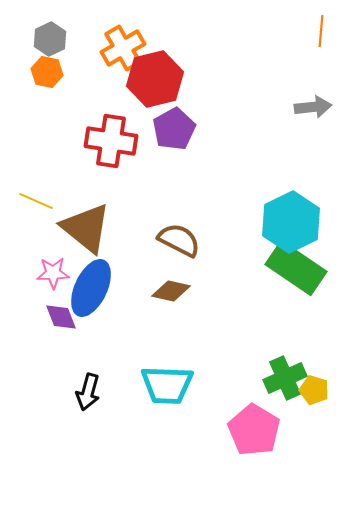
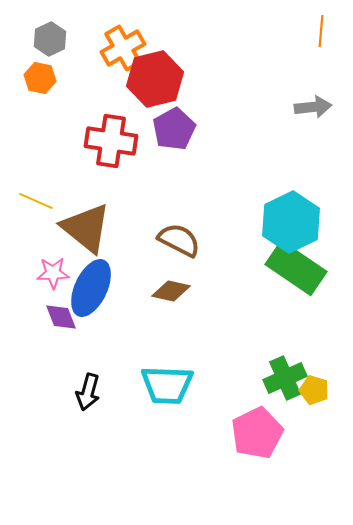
orange hexagon: moved 7 px left, 6 px down
pink pentagon: moved 3 px right, 3 px down; rotated 15 degrees clockwise
